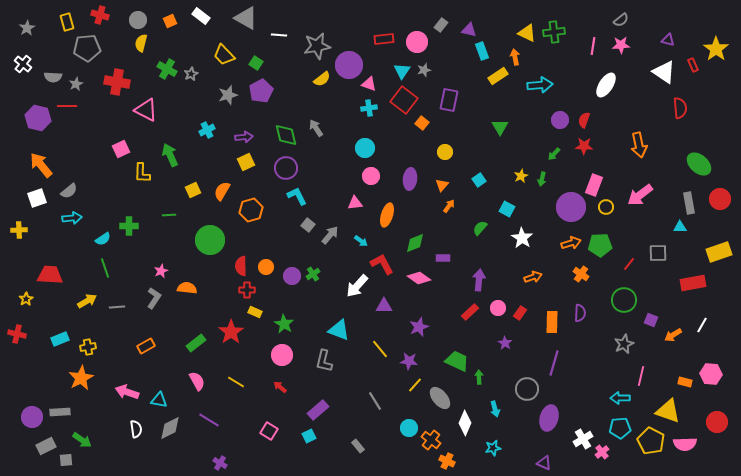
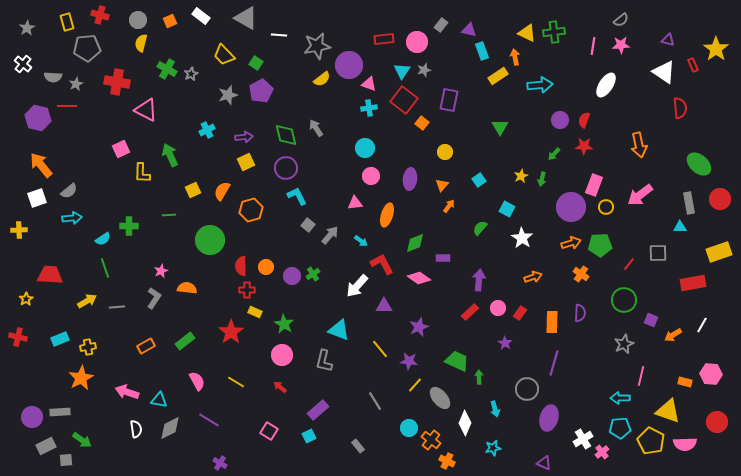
red cross at (17, 334): moved 1 px right, 3 px down
green rectangle at (196, 343): moved 11 px left, 2 px up
